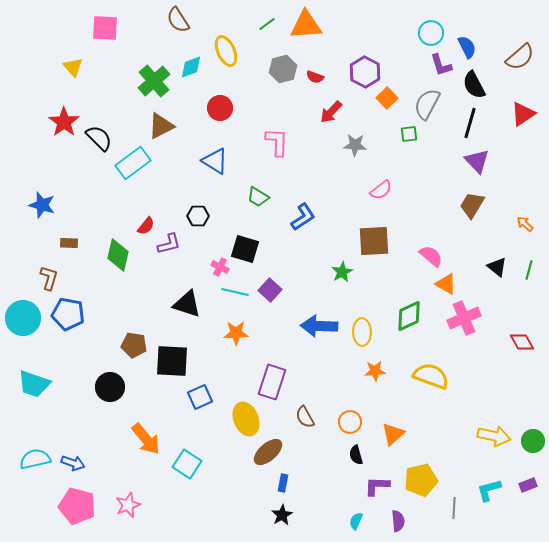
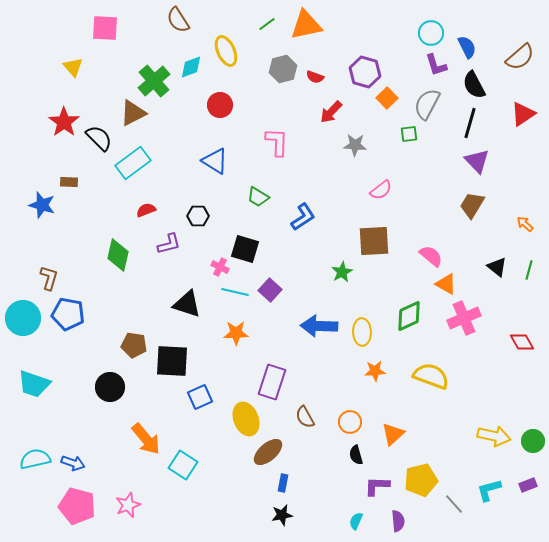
orange triangle at (306, 25): rotated 8 degrees counterclockwise
purple L-shape at (441, 65): moved 5 px left
purple hexagon at (365, 72): rotated 12 degrees counterclockwise
red circle at (220, 108): moved 3 px up
brown triangle at (161, 126): moved 28 px left, 13 px up
red semicircle at (146, 226): moved 16 px up; rotated 150 degrees counterclockwise
brown rectangle at (69, 243): moved 61 px up
cyan square at (187, 464): moved 4 px left, 1 px down
gray line at (454, 508): moved 4 px up; rotated 45 degrees counterclockwise
black star at (282, 515): rotated 20 degrees clockwise
